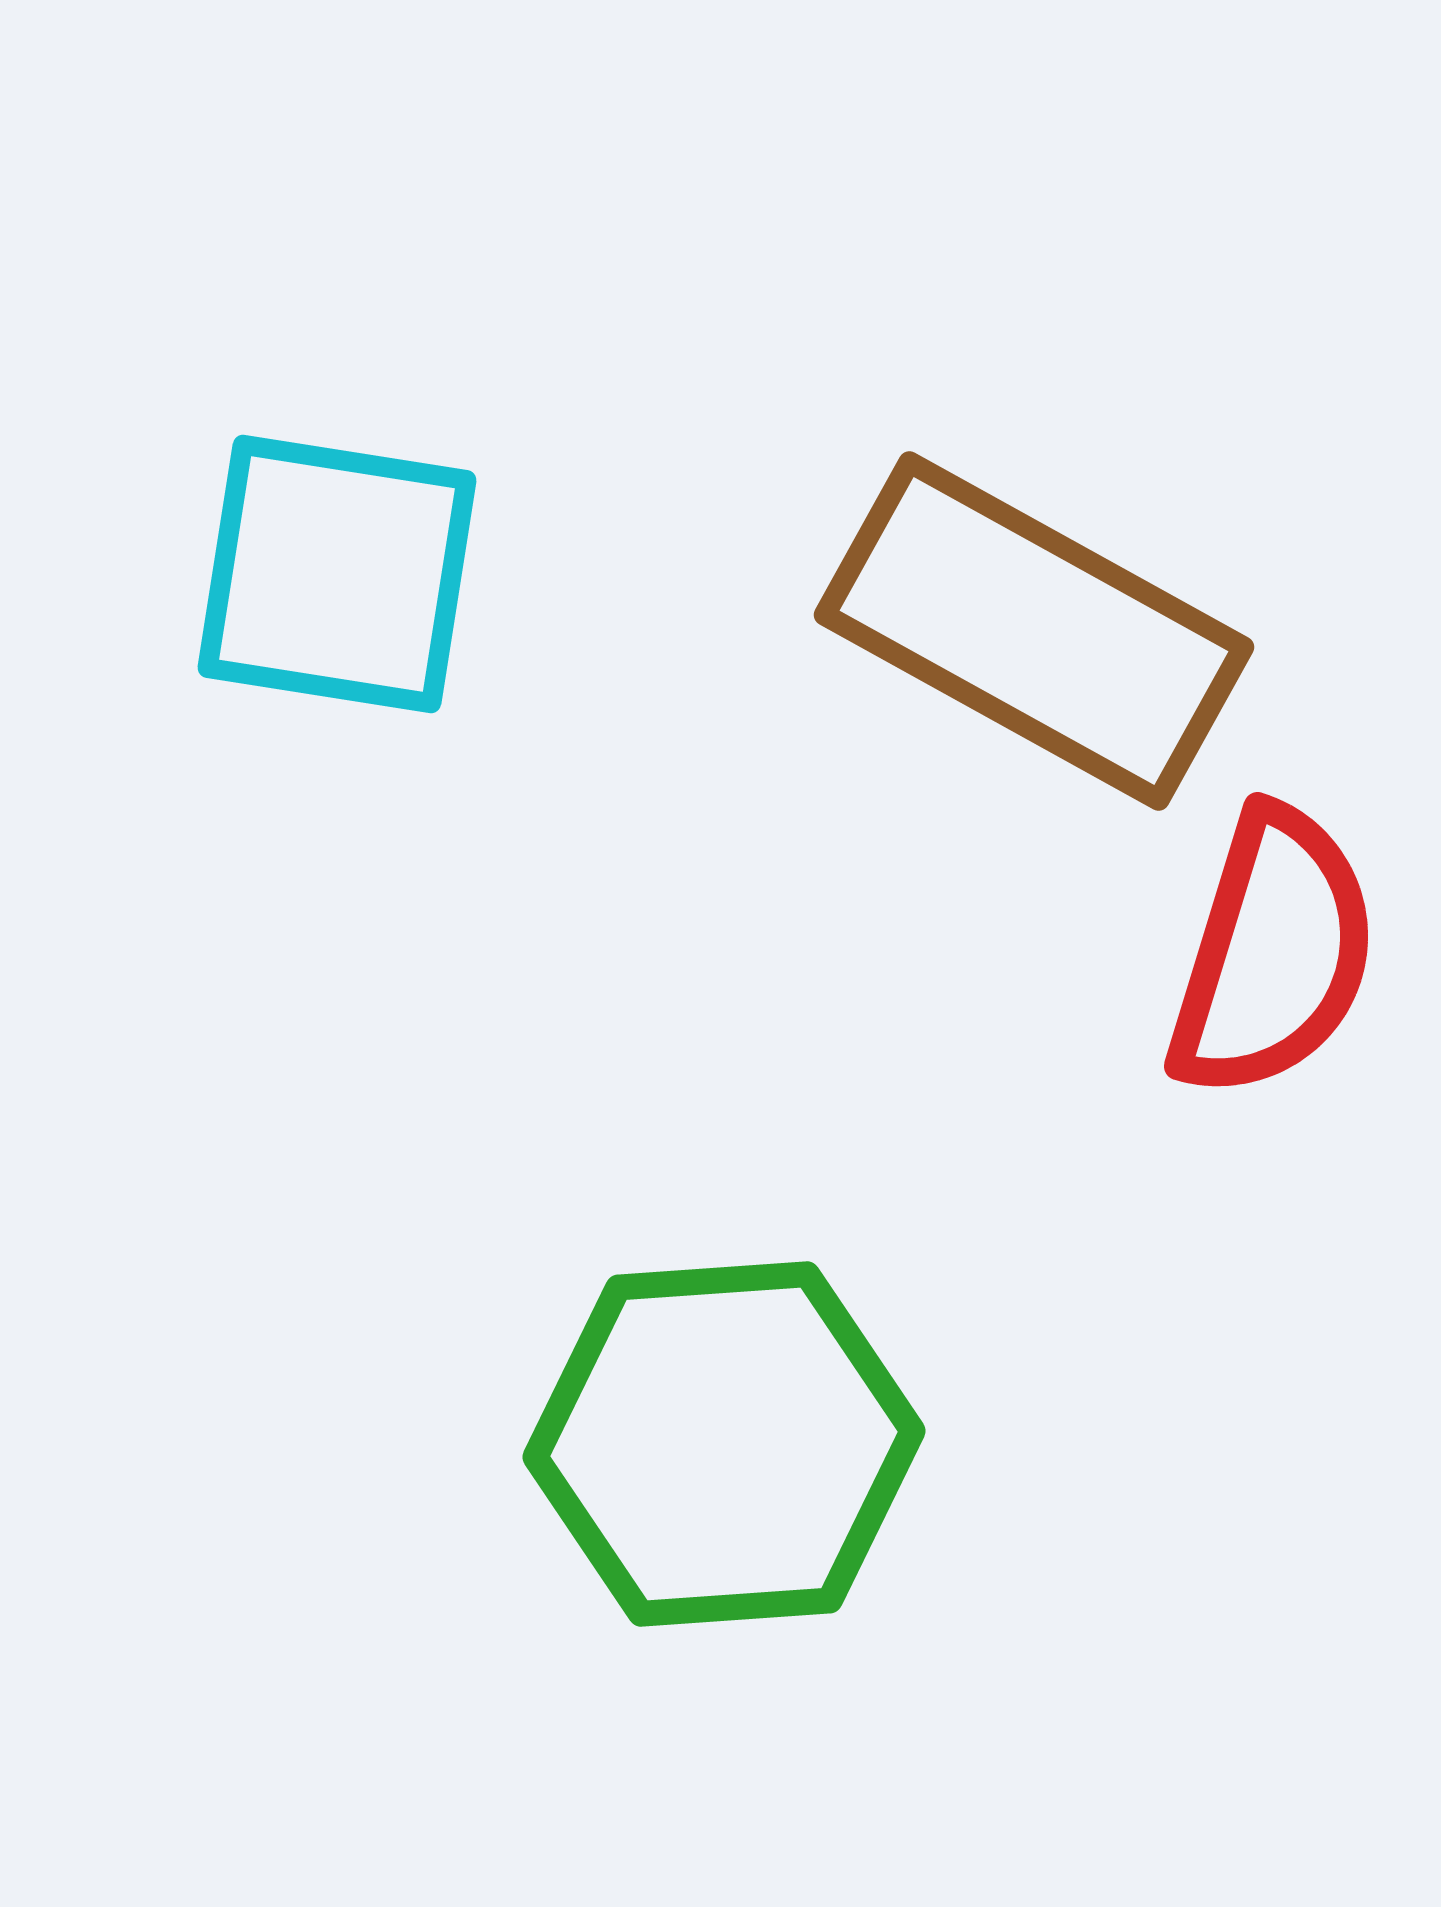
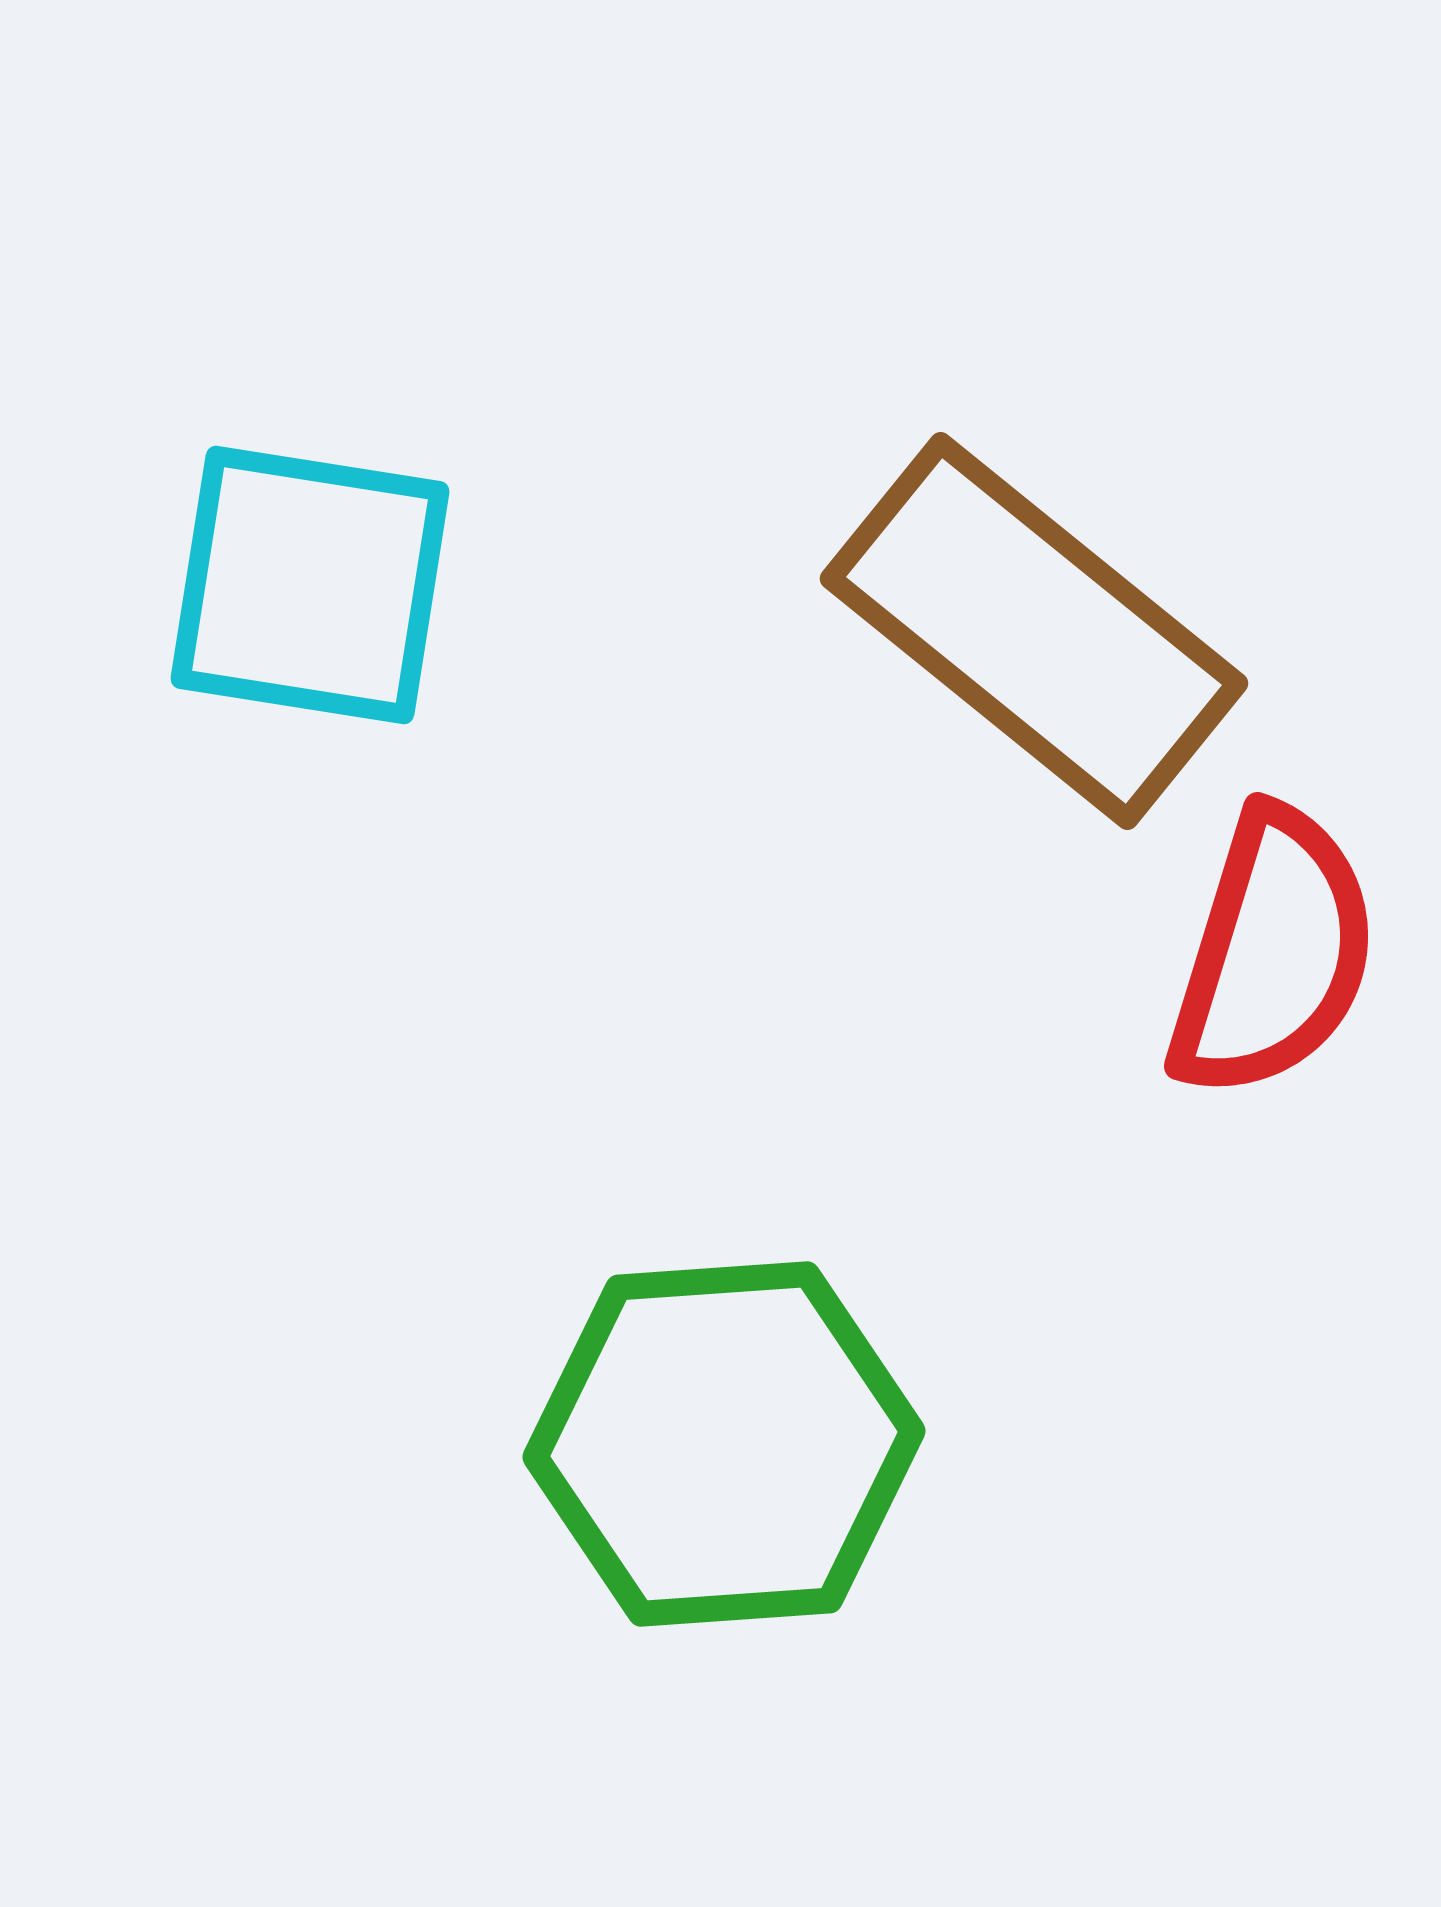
cyan square: moved 27 px left, 11 px down
brown rectangle: rotated 10 degrees clockwise
